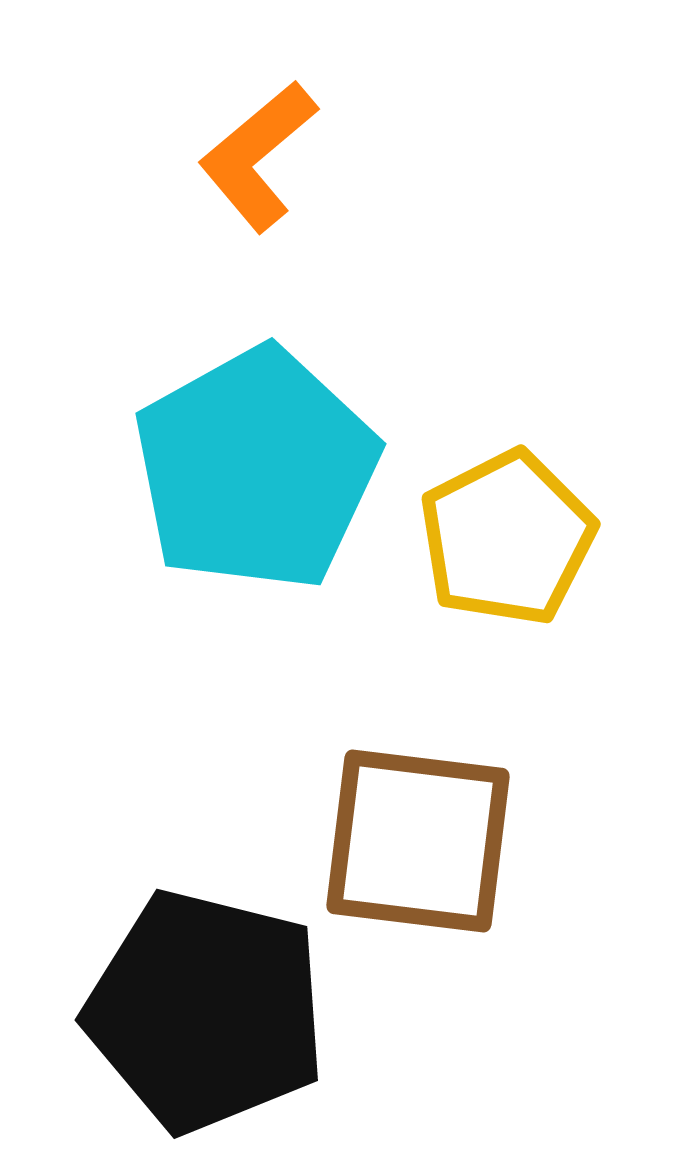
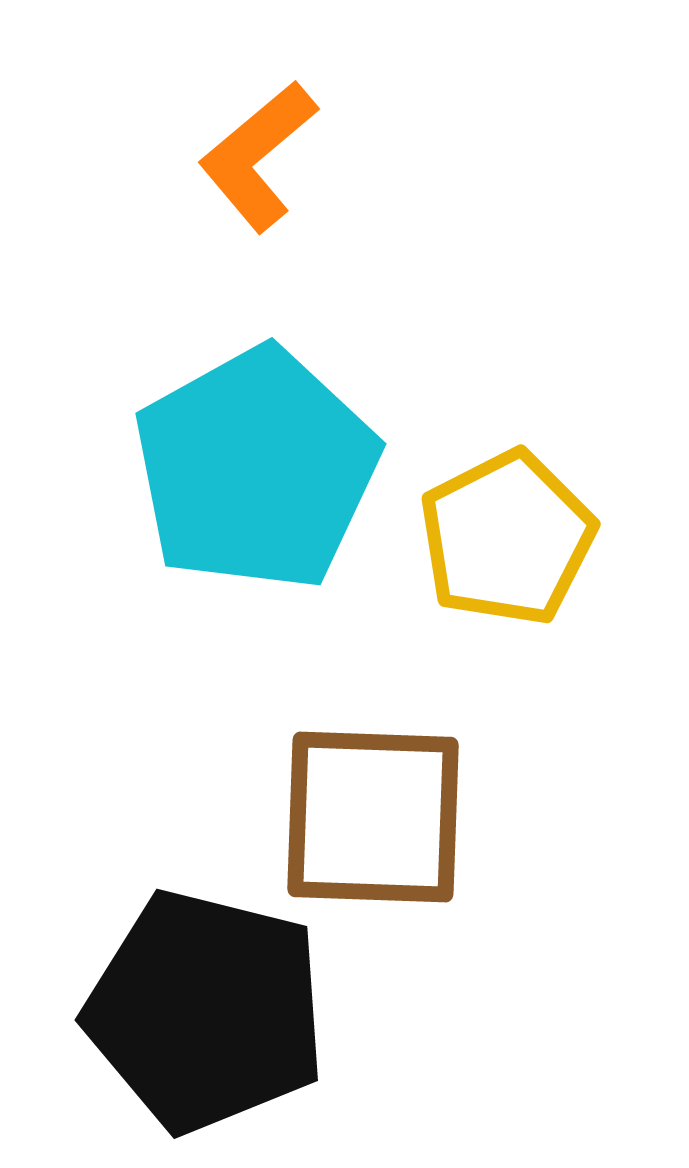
brown square: moved 45 px left, 24 px up; rotated 5 degrees counterclockwise
